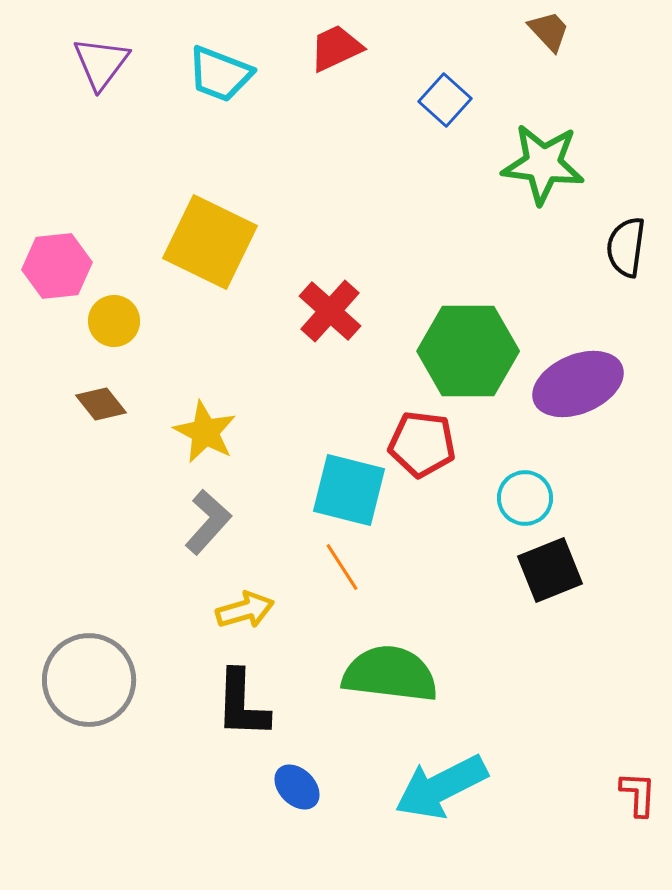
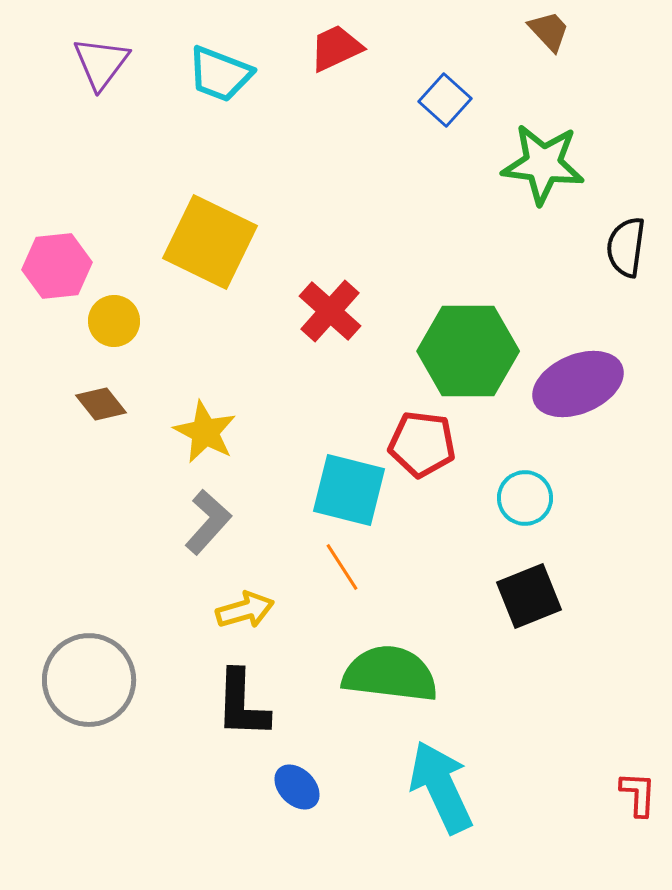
black square: moved 21 px left, 26 px down
cyan arrow: rotated 92 degrees clockwise
